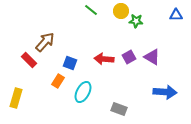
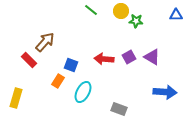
blue square: moved 1 px right, 2 px down
